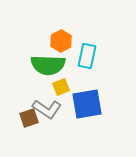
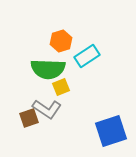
orange hexagon: rotated 10 degrees clockwise
cyan rectangle: rotated 45 degrees clockwise
green semicircle: moved 4 px down
blue square: moved 24 px right, 27 px down; rotated 8 degrees counterclockwise
